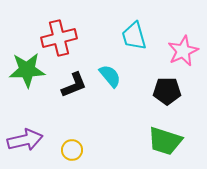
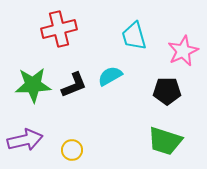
red cross: moved 9 px up
green star: moved 6 px right, 15 px down
cyan semicircle: rotated 80 degrees counterclockwise
